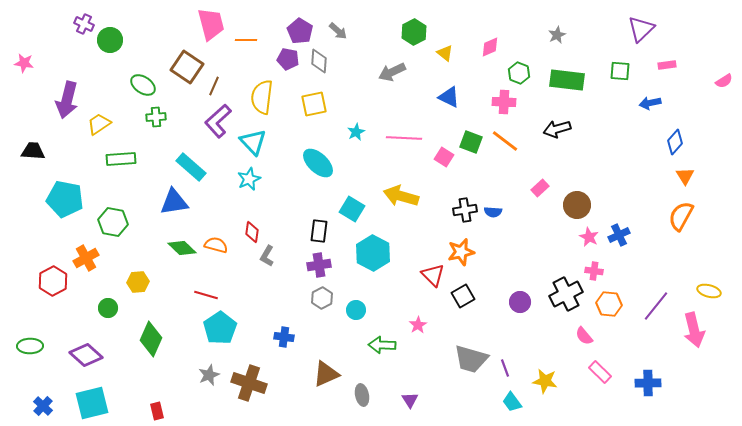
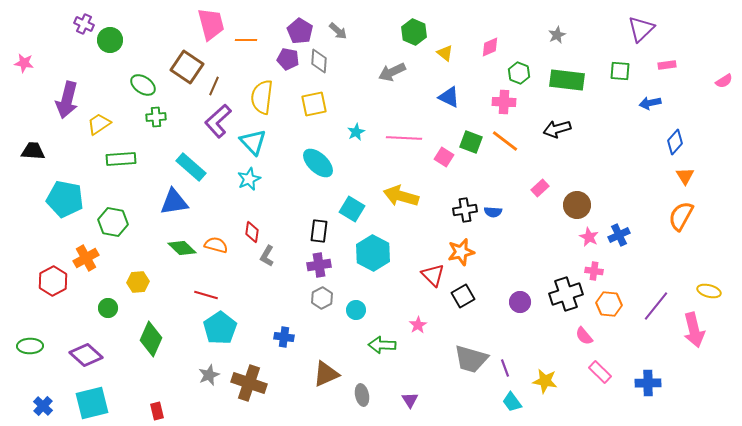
green hexagon at (414, 32): rotated 10 degrees counterclockwise
black cross at (566, 294): rotated 8 degrees clockwise
